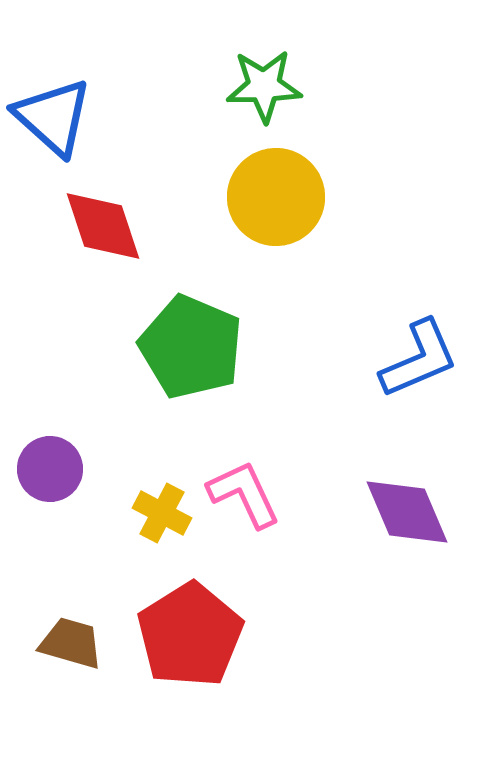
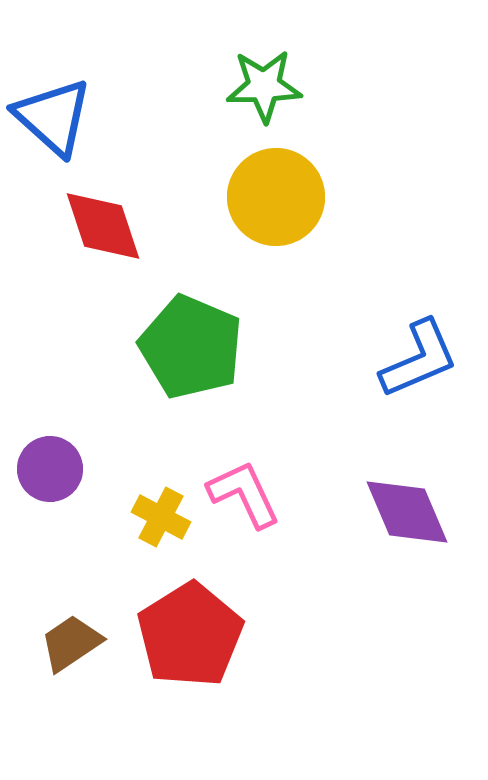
yellow cross: moved 1 px left, 4 px down
brown trapezoid: rotated 50 degrees counterclockwise
